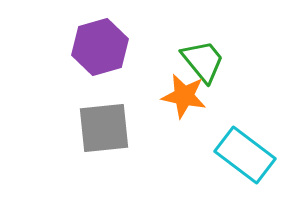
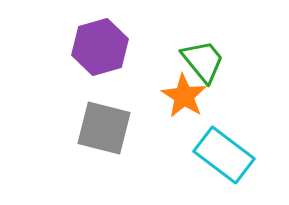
orange star: rotated 21 degrees clockwise
gray square: rotated 20 degrees clockwise
cyan rectangle: moved 21 px left
